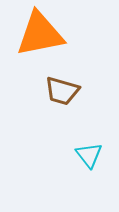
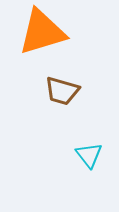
orange triangle: moved 2 px right, 2 px up; rotated 6 degrees counterclockwise
